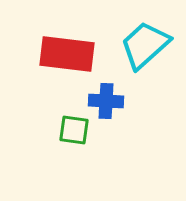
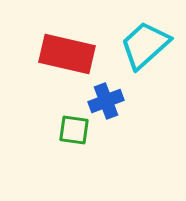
red rectangle: rotated 6 degrees clockwise
blue cross: rotated 24 degrees counterclockwise
